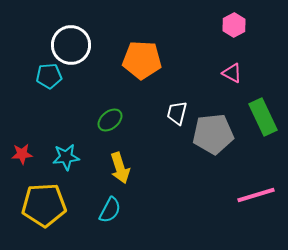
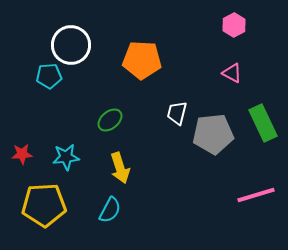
green rectangle: moved 6 px down
